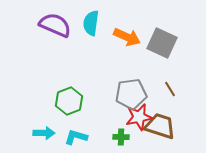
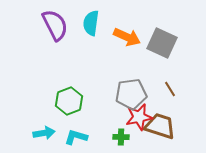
purple semicircle: rotated 40 degrees clockwise
cyan arrow: rotated 10 degrees counterclockwise
